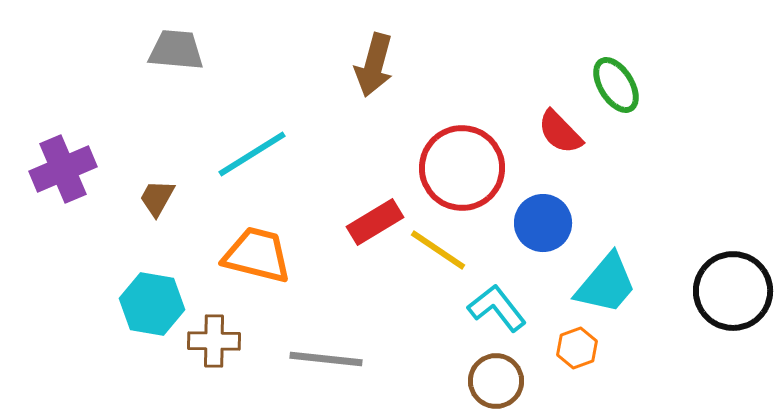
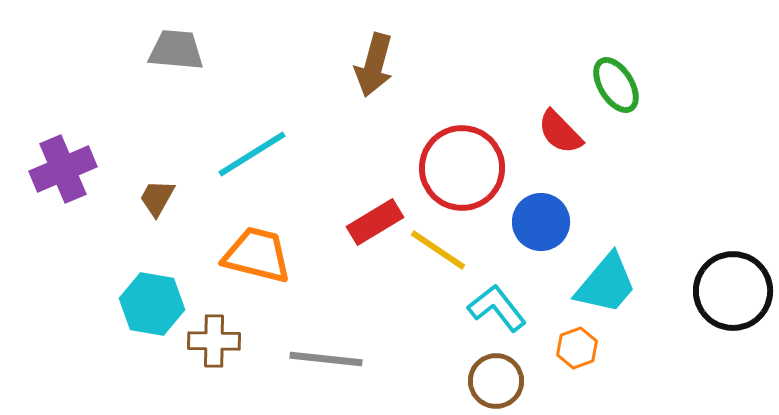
blue circle: moved 2 px left, 1 px up
